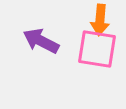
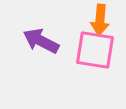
pink square: moved 2 px left, 1 px down
